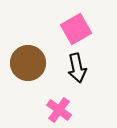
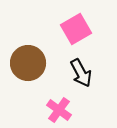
black arrow: moved 4 px right, 5 px down; rotated 16 degrees counterclockwise
